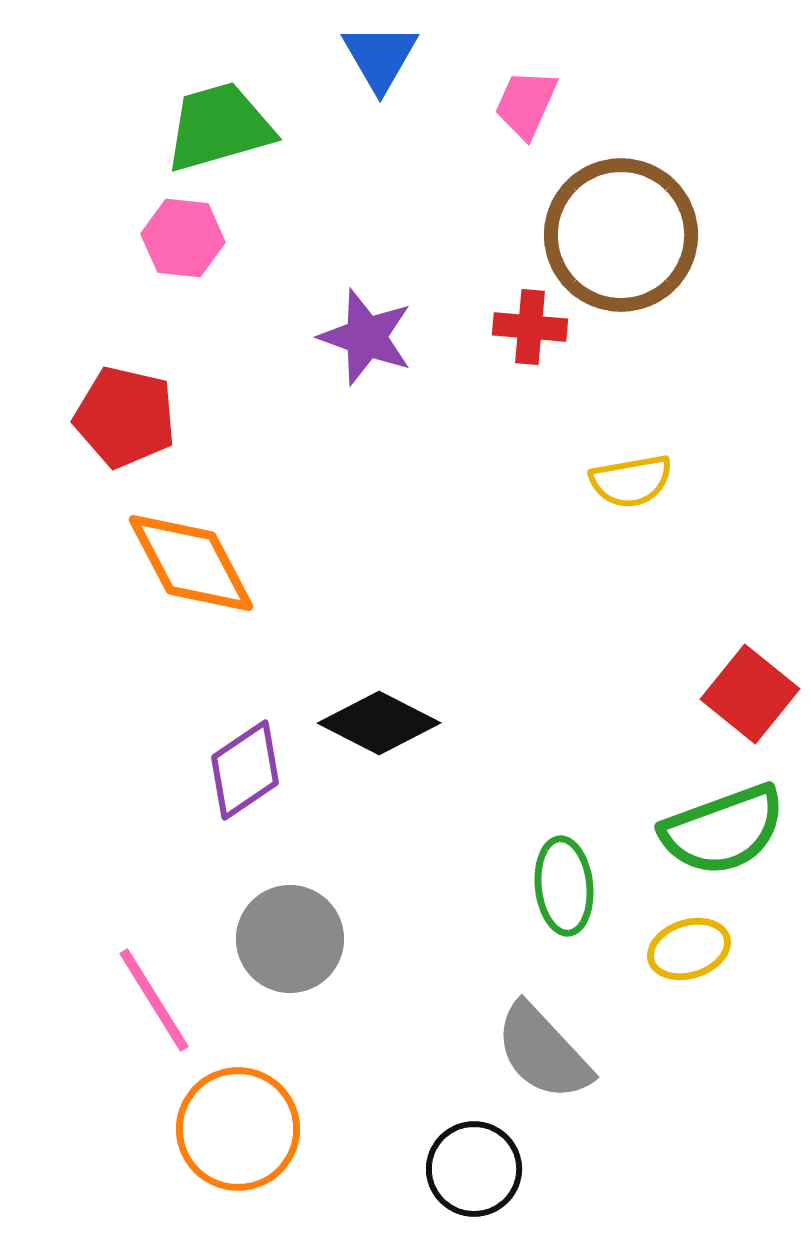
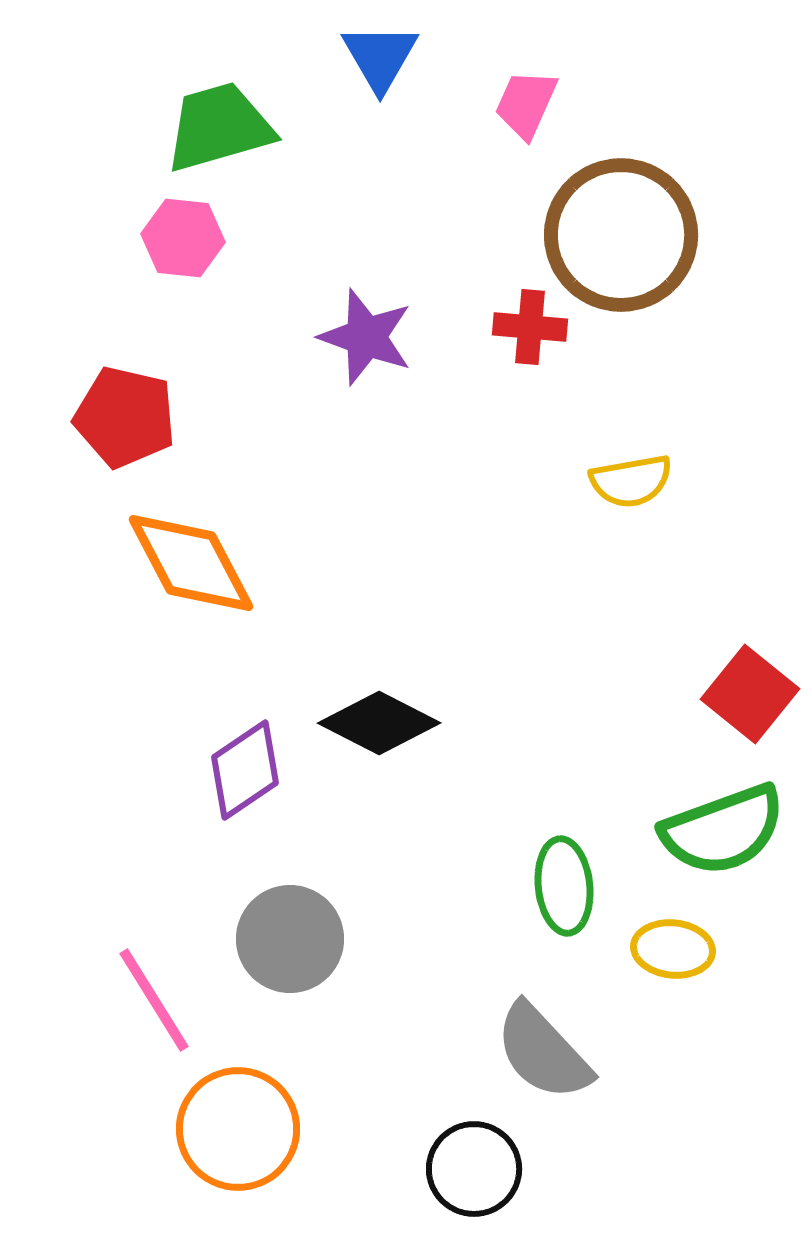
yellow ellipse: moved 16 px left; rotated 24 degrees clockwise
